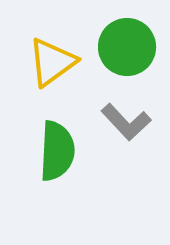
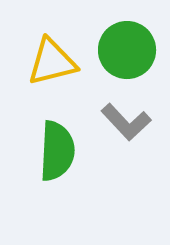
green circle: moved 3 px down
yellow triangle: rotated 22 degrees clockwise
